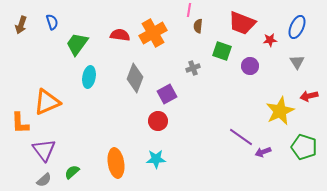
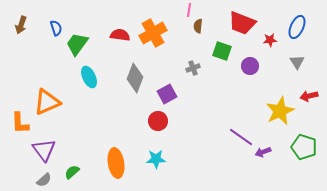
blue semicircle: moved 4 px right, 6 px down
cyan ellipse: rotated 35 degrees counterclockwise
